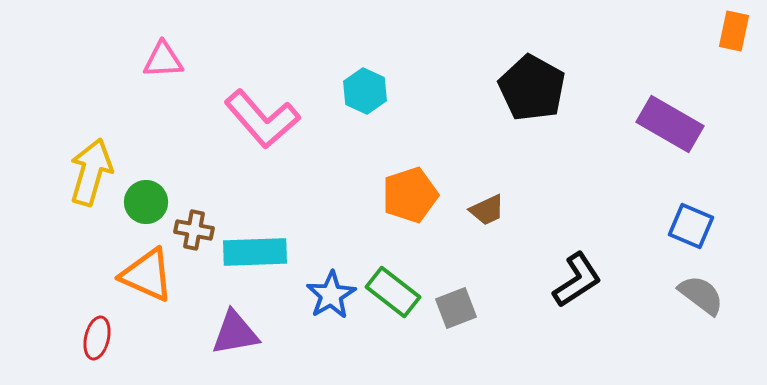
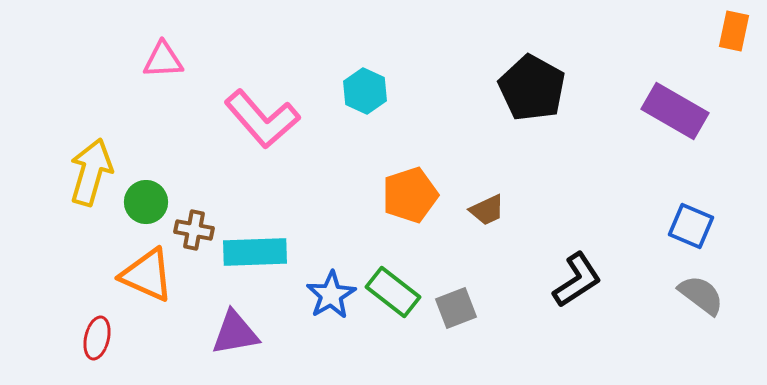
purple rectangle: moved 5 px right, 13 px up
